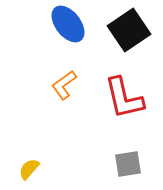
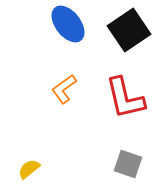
orange L-shape: moved 4 px down
red L-shape: moved 1 px right
gray square: rotated 28 degrees clockwise
yellow semicircle: rotated 10 degrees clockwise
